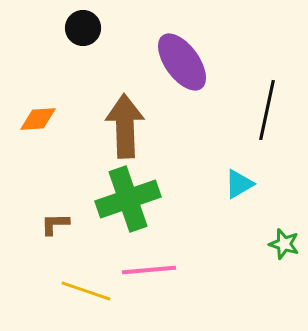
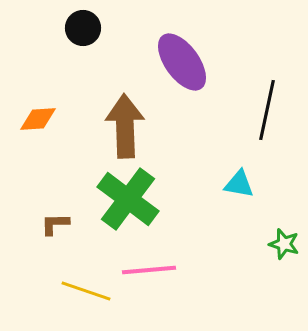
cyan triangle: rotated 40 degrees clockwise
green cross: rotated 34 degrees counterclockwise
